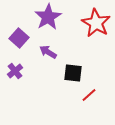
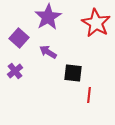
red line: rotated 42 degrees counterclockwise
